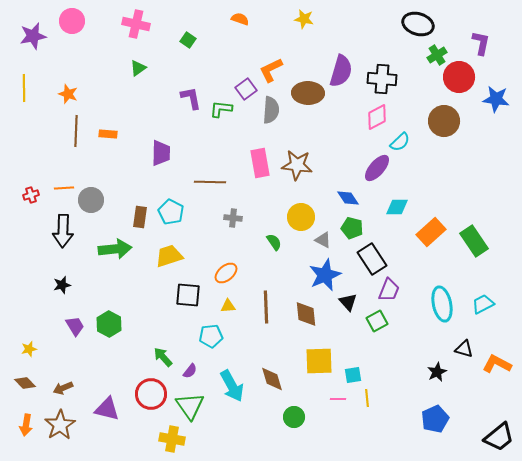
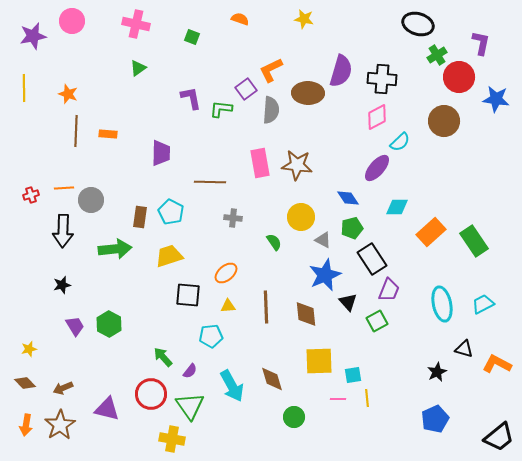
green square at (188, 40): moved 4 px right, 3 px up; rotated 14 degrees counterclockwise
green pentagon at (352, 228): rotated 30 degrees counterclockwise
